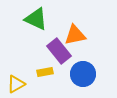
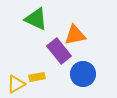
yellow rectangle: moved 8 px left, 5 px down
